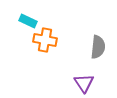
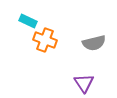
orange cross: rotated 10 degrees clockwise
gray semicircle: moved 4 px left, 4 px up; rotated 70 degrees clockwise
